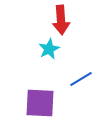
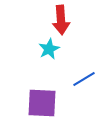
blue line: moved 3 px right
purple square: moved 2 px right
